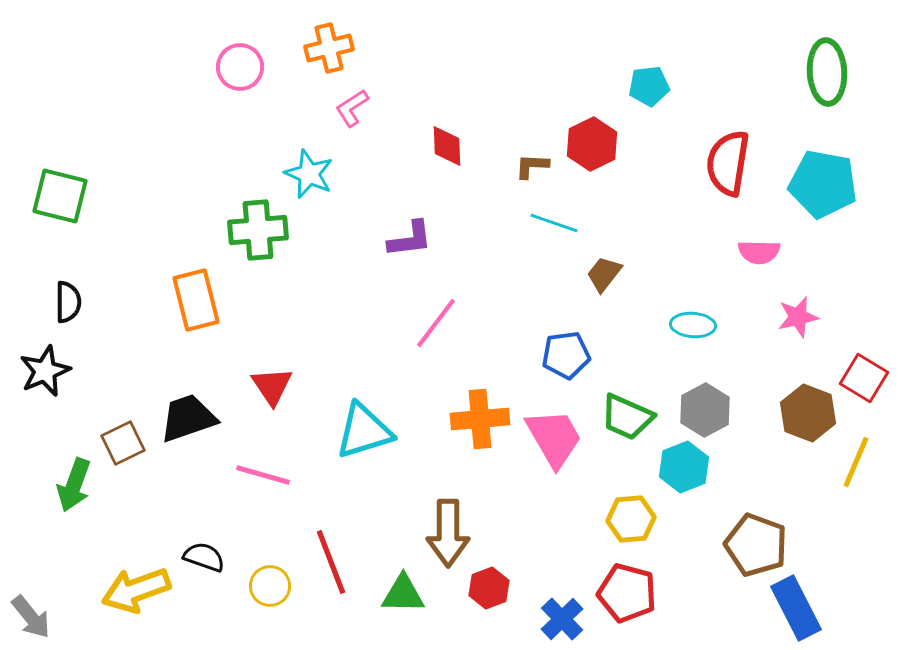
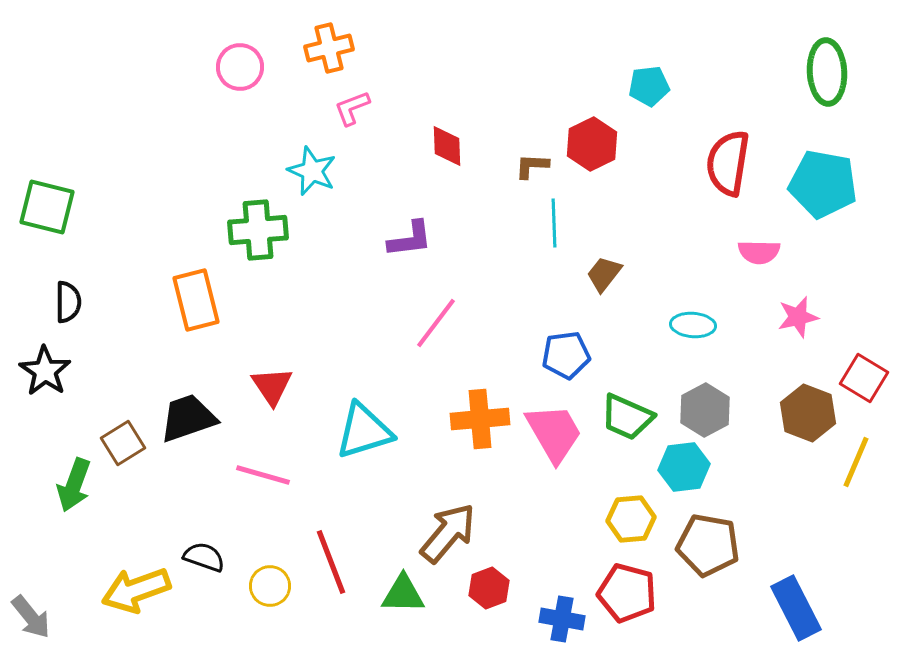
pink L-shape at (352, 108): rotated 12 degrees clockwise
cyan star at (309, 174): moved 3 px right, 3 px up
green square at (60, 196): moved 13 px left, 11 px down
cyan line at (554, 223): rotated 69 degrees clockwise
black star at (45, 371): rotated 15 degrees counterclockwise
pink trapezoid at (554, 438): moved 5 px up
brown square at (123, 443): rotated 6 degrees counterclockwise
cyan hexagon at (684, 467): rotated 15 degrees clockwise
brown arrow at (448, 533): rotated 140 degrees counterclockwise
brown pentagon at (756, 545): moved 48 px left; rotated 10 degrees counterclockwise
blue cross at (562, 619): rotated 36 degrees counterclockwise
